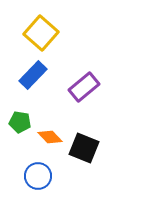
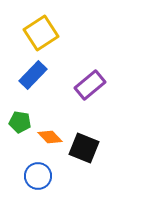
yellow square: rotated 16 degrees clockwise
purple rectangle: moved 6 px right, 2 px up
